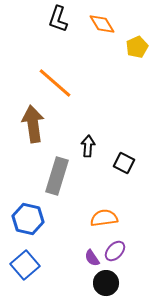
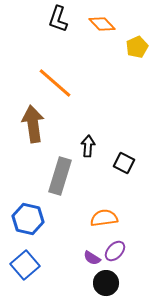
orange diamond: rotated 12 degrees counterclockwise
gray rectangle: moved 3 px right
purple semicircle: rotated 24 degrees counterclockwise
